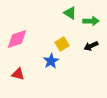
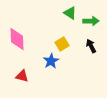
pink diamond: rotated 75 degrees counterclockwise
black arrow: rotated 88 degrees clockwise
red triangle: moved 4 px right, 2 px down
